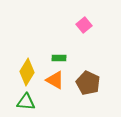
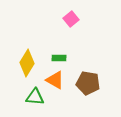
pink square: moved 13 px left, 6 px up
yellow diamond: moved 9 px up
brown pentagon: rotated 15 degrees counterclockwise
green triangle: moved 9 px right, 5 px up
